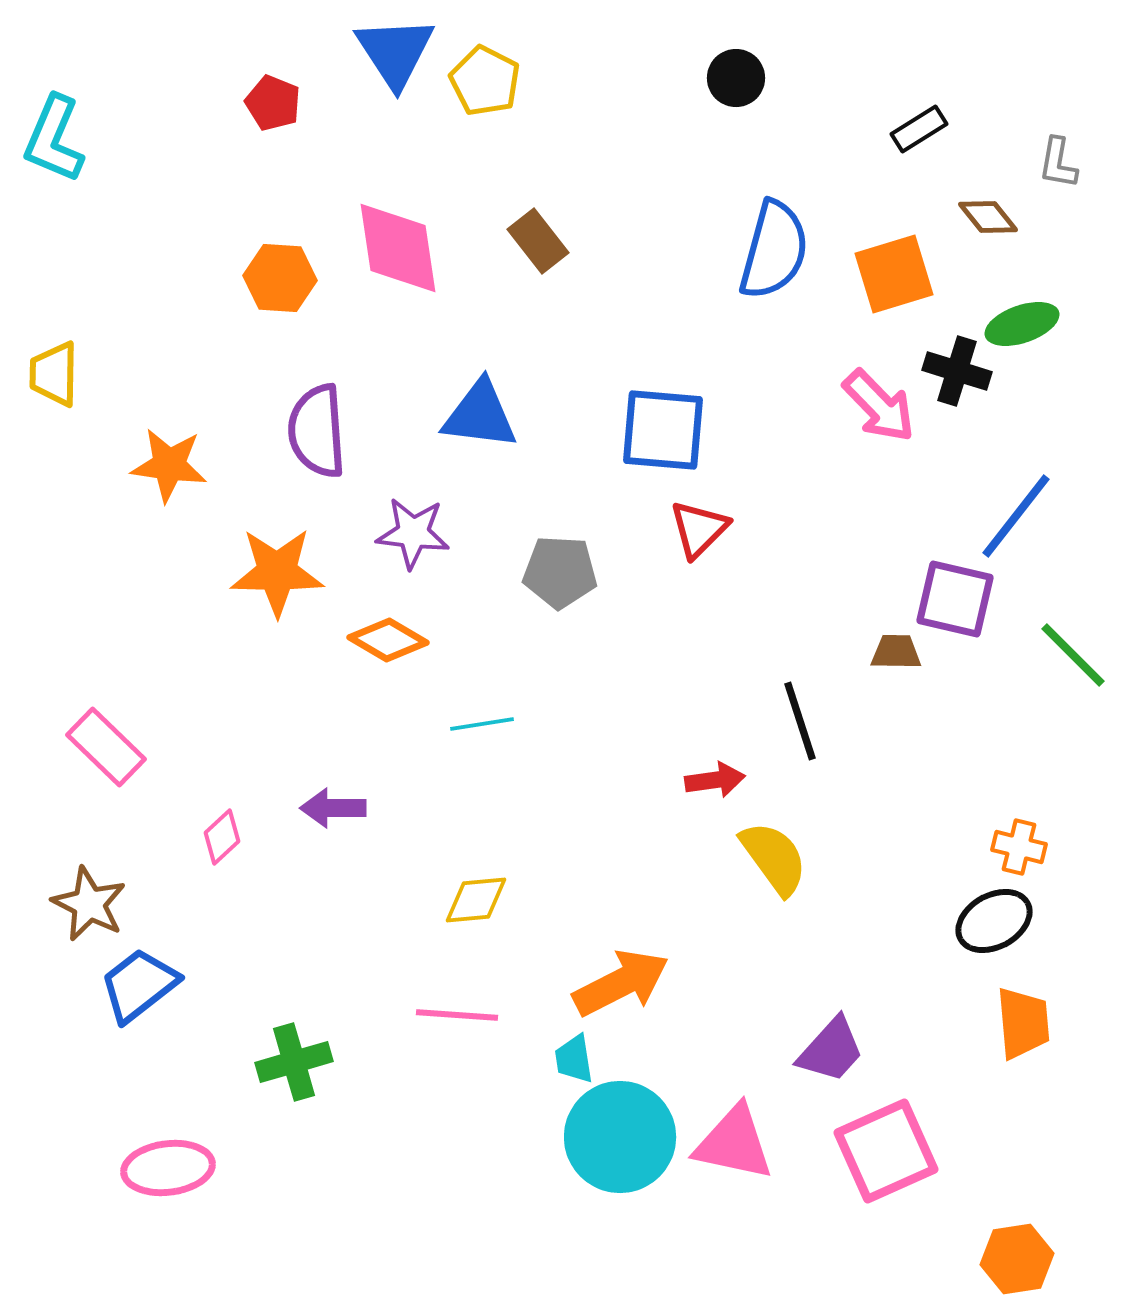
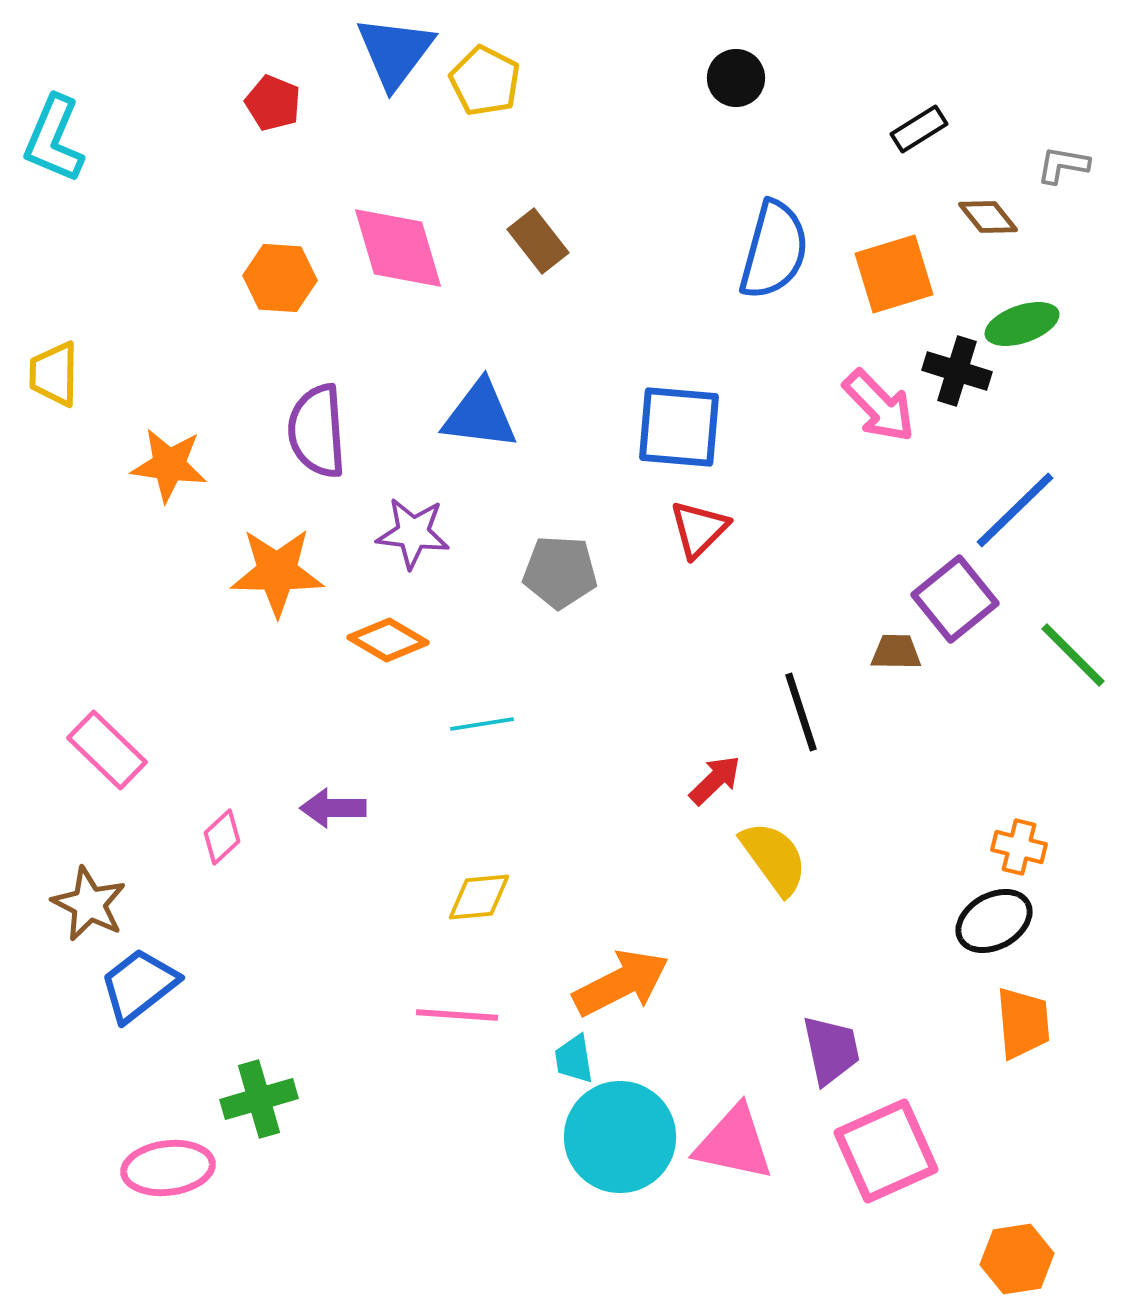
blue triangle at (395, 52): rotated 10 degrees clockwise
gray L-shape at (1058, 163): moved 5 px right, 2 px down; rotated 90 degrees clockwise
pink diamond at (398, 248): rotated 8 degrees counterclockwise
blue square at (663, 430): moved 16 px right, 3 px up
blue line at (1016, 516): moved 1 px left, 6 px up; rotated 8 degrees clockwise
purple square at (955, 599): rotated 38 degrees clockwise
black line at (800, 721): moved 1 px right, 9 px up
pink rectangle at (106, 747): moved 1 px right, 3 px down
red arrow at (715, 780): rotated 36 degrees counterclockwise
yellow diamond at (476, 900): moved 3 px right, 3 px up
purple trapezoid at (831, 1050): rotated 54 degrees counterclockwise
green cross at (294, 1062): moved 35 px left, 37 px down
